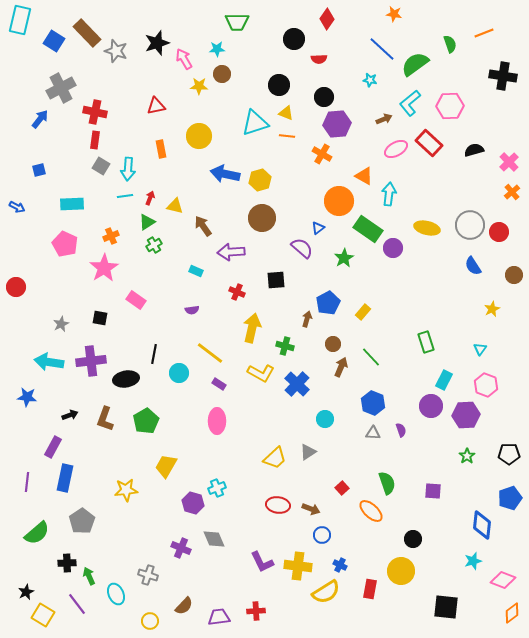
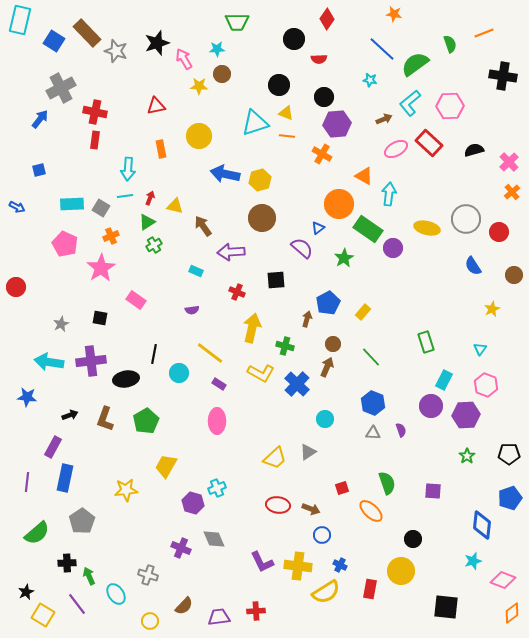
gray square at (101, 166): moved 42 px down
orange circle at (339, 201): moved 3 px down
gray circle at (470, 225): moved 4 px left, 6 px up
pink star at (104, 268): moved 3 px left
brown arrow at (341, 367): moved 14 px left
red square at (342, 488): rotated 24 degrees clockwise
cyan ellipse at (116, 594): rotated 10 degrees counterclockwise
